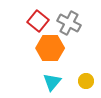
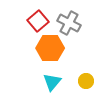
red square: rotated 10 degrees clockwise
